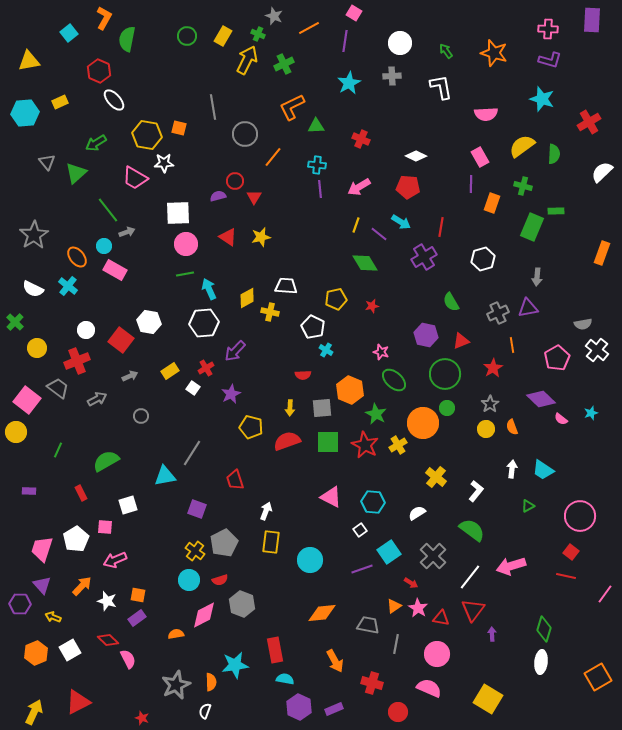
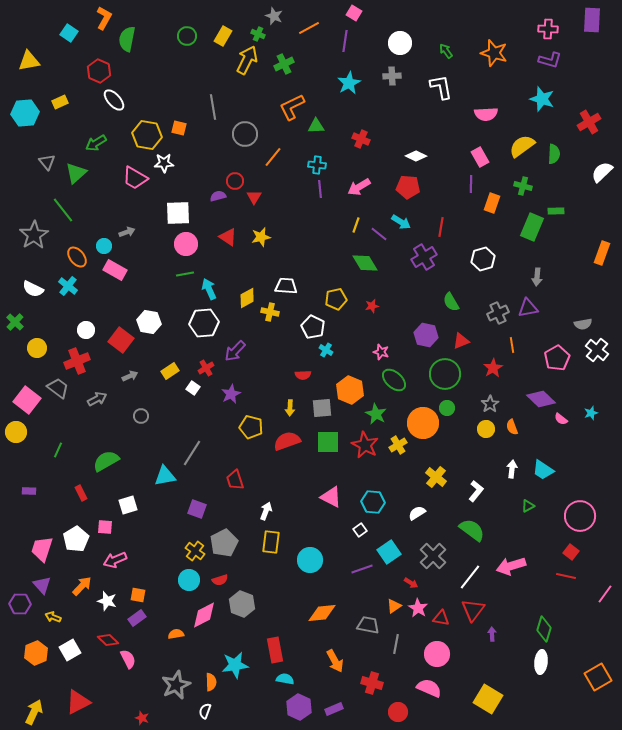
cyan square at (69, 33): rotated 18 degrees counterclockwise
green line at (108, 210): moved 45 px left
